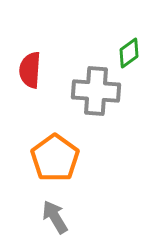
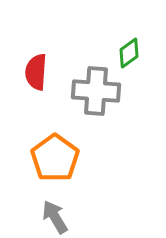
red semicircle: moved 6 px right, 2 px down
